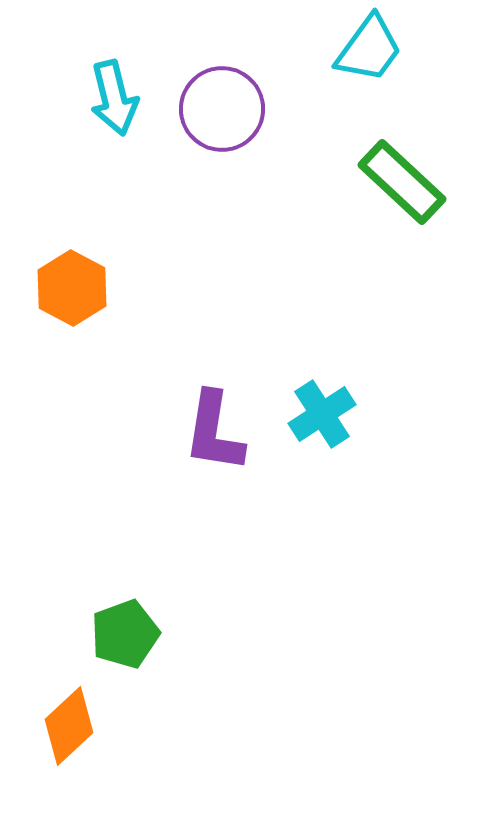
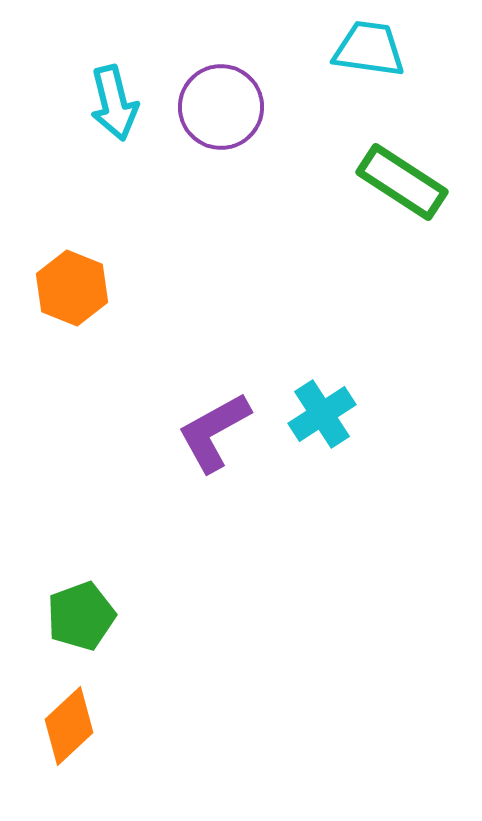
cyan trapezoid: rotated 118 degrees counterclockwise
cyan arrow: moved 5 px down
purple circle: moved 1 px left, 2 px up
green rectangle: rotated 10 degrees counterclockwise
orange hexagon: rotated 6 degrees counterclockwise
purple L-shape: rotated 52 degrees clockwise
green pentagon: moved 44 px left, 18 px up
